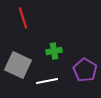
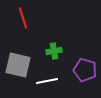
gray square: rotated 12 degrees counterclockwise
purple pentagon: rotated 15 degrees counterclockwise
